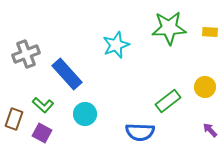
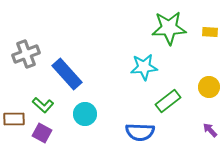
cyan star: moved 28 px right, 22 px down; rotated 16 degrees clockwise
yellow circle: moved 4 px right
brown rectangle: rotated 70 degrees clockwise
